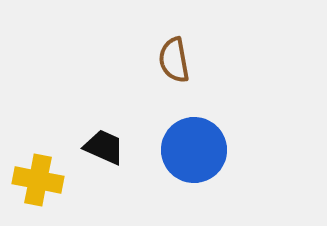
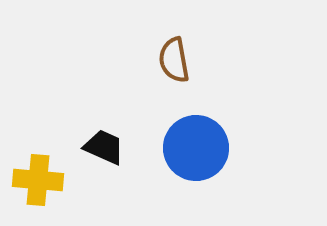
blue circle: moved 2 px right, 2 px up
yellow cross: rotated 6 degrees counterclockwise
